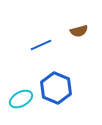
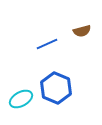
brown semicircle: moved 3 px right
blue line: moved 6 px right, 1 px up
